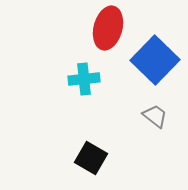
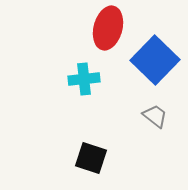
black square: rotated 12 degrees counterclockwise
